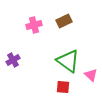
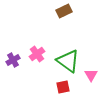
brown rectangle: moved 10 px up
pink cross: moved 3 px right, 29 px down; rotated 21 degrees counterclockwise
pink triangle: rotated 16 degrees clockwise
red square: rotated 16 degrees counterclockwise
